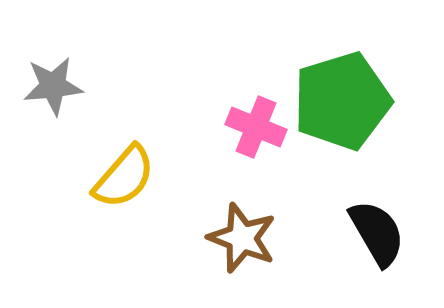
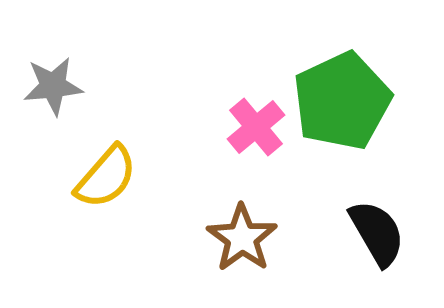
green pentagon: rotated 8 degrees counterclockwise
pink cross: rotated 28 degrees clockwise
yellow semicircle: moved 18 px left
brown star: rotated 14 degrees clockwise
